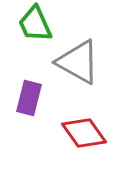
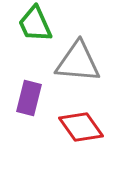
gray triangle: rotated 24 degrees counterclockwise
red diamond: moved 3 px left, 6 px up
